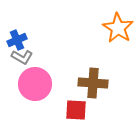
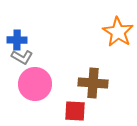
orange star: moved 4 px down
blue cross: rotated 24 degrees clockwise
red square: moved 1 px left, 1 px down
